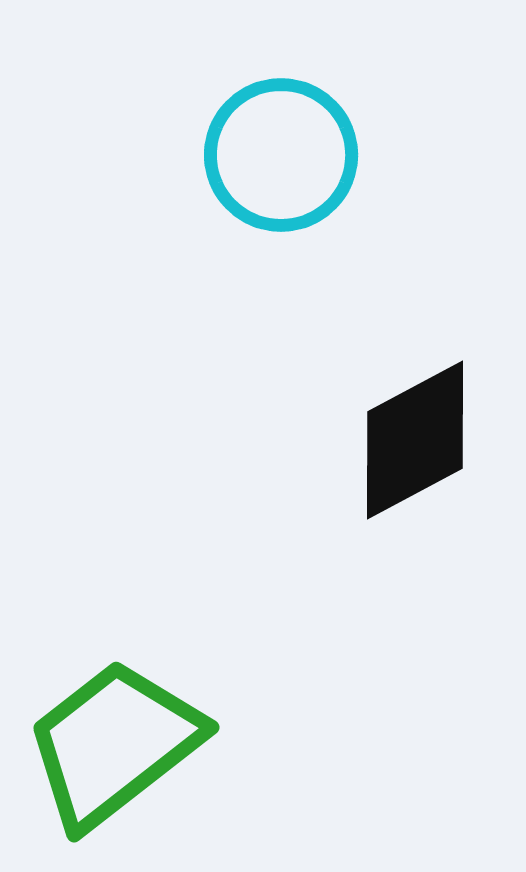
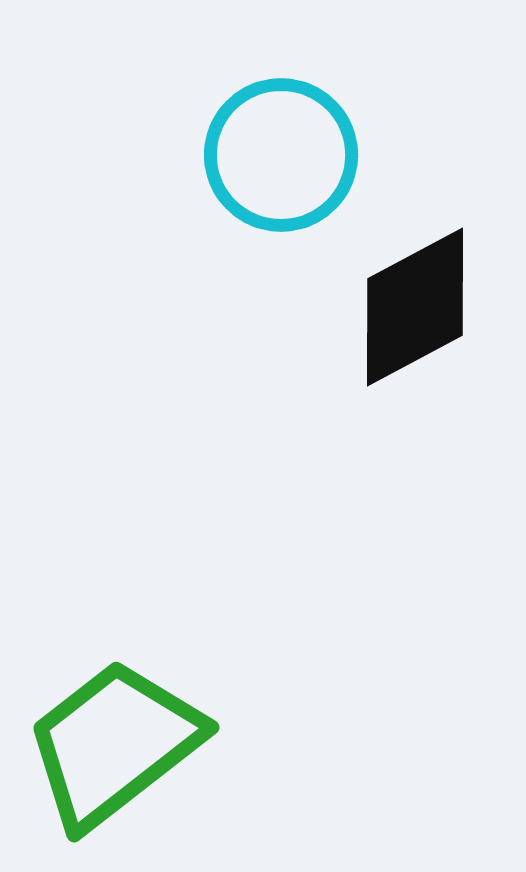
black diamond: moved 133 px up
